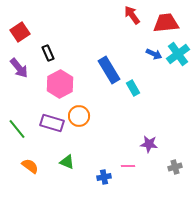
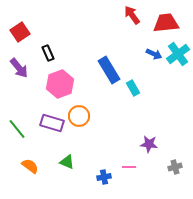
pink hexagon: rotated 8 degrees clockwise
pink line: moved 1 px right, 1 px down
